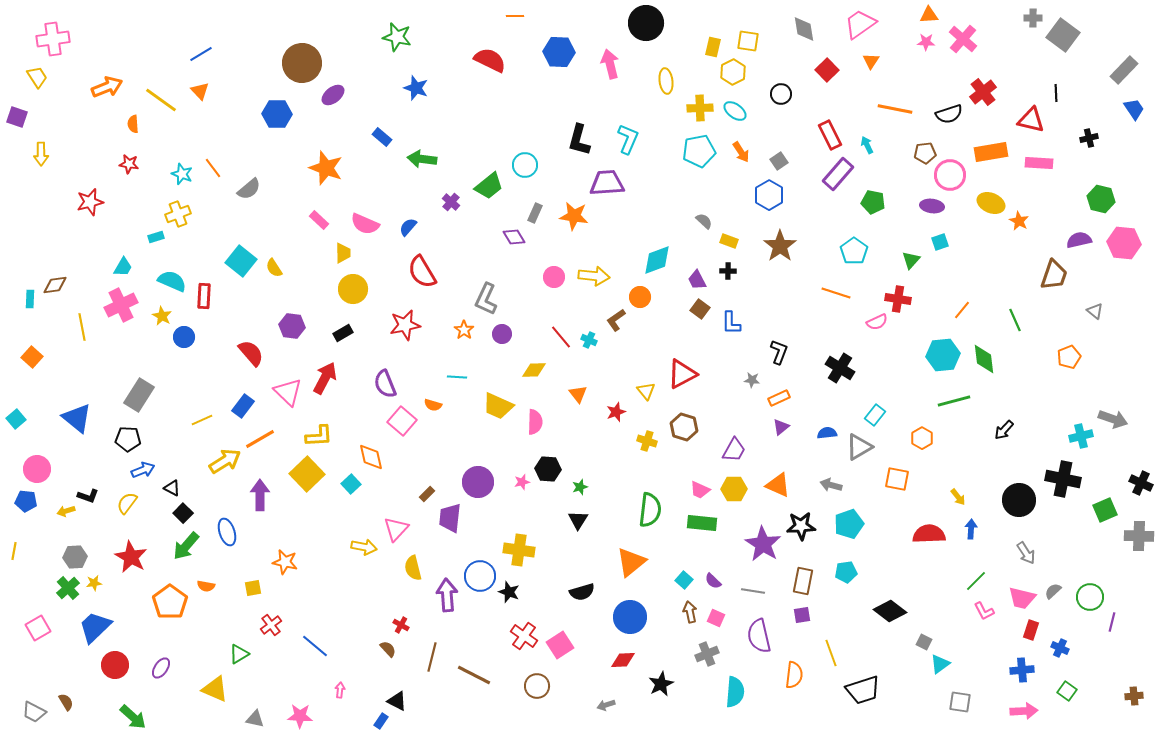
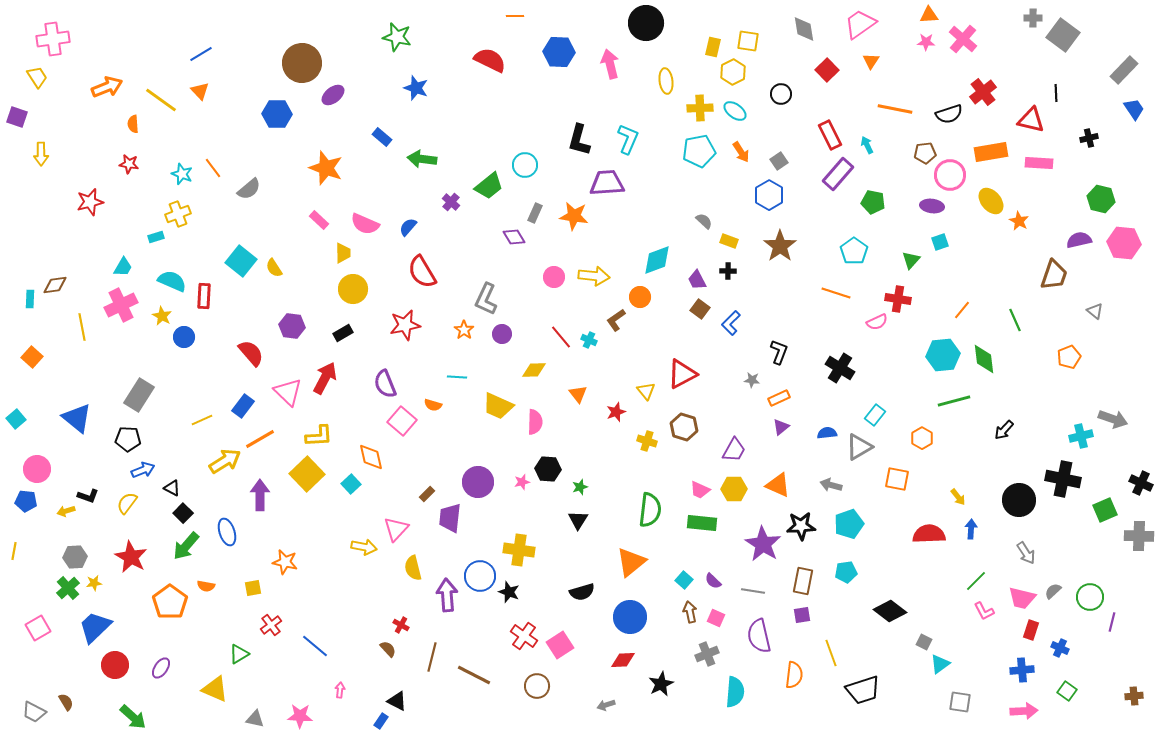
yellow ellipse at (991, 203): moved 2 px up; rotated 28 degrees clockwise
blue L-shape at (731, 323): rotated 45 degrees clockwise
